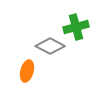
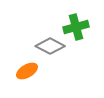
orange ellipse: rotated 45 degrees clockwise
